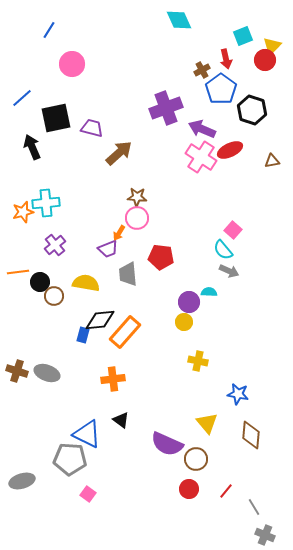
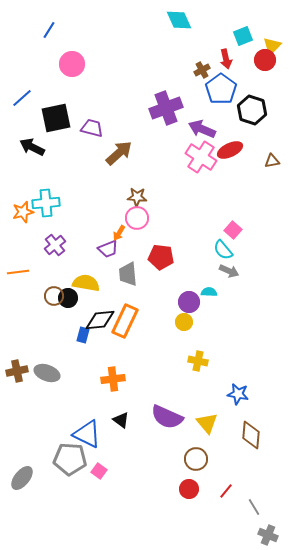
black arrow at (32, 147): rotated 40 degrees counterclockwise
black circle at (40, 282): moved 28 px right, 16 px down
orange rectangle at (125, 332): moved 11 px up; rotated 16 degrees counterclockwise
brown cross at (17, 371): rotated 30 degrees counterclockwise
purple semicircle at (167, 444): moved 27 px up
gray ellipse at (22, 481): moved 3 px up; rotated 35 degrees counterclockwise
pink square at (88, 494): moved 11 px right, 23 px up
gray cross at (265, 535): moved 3 px right
